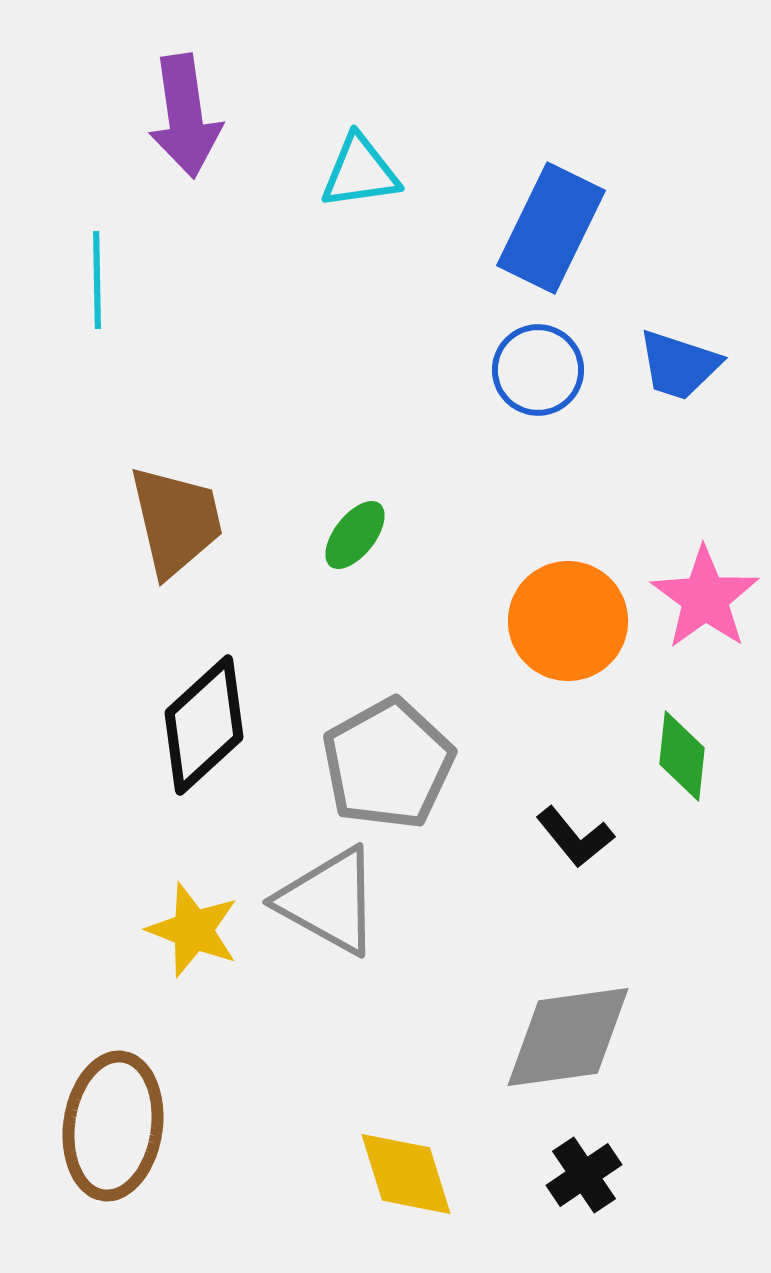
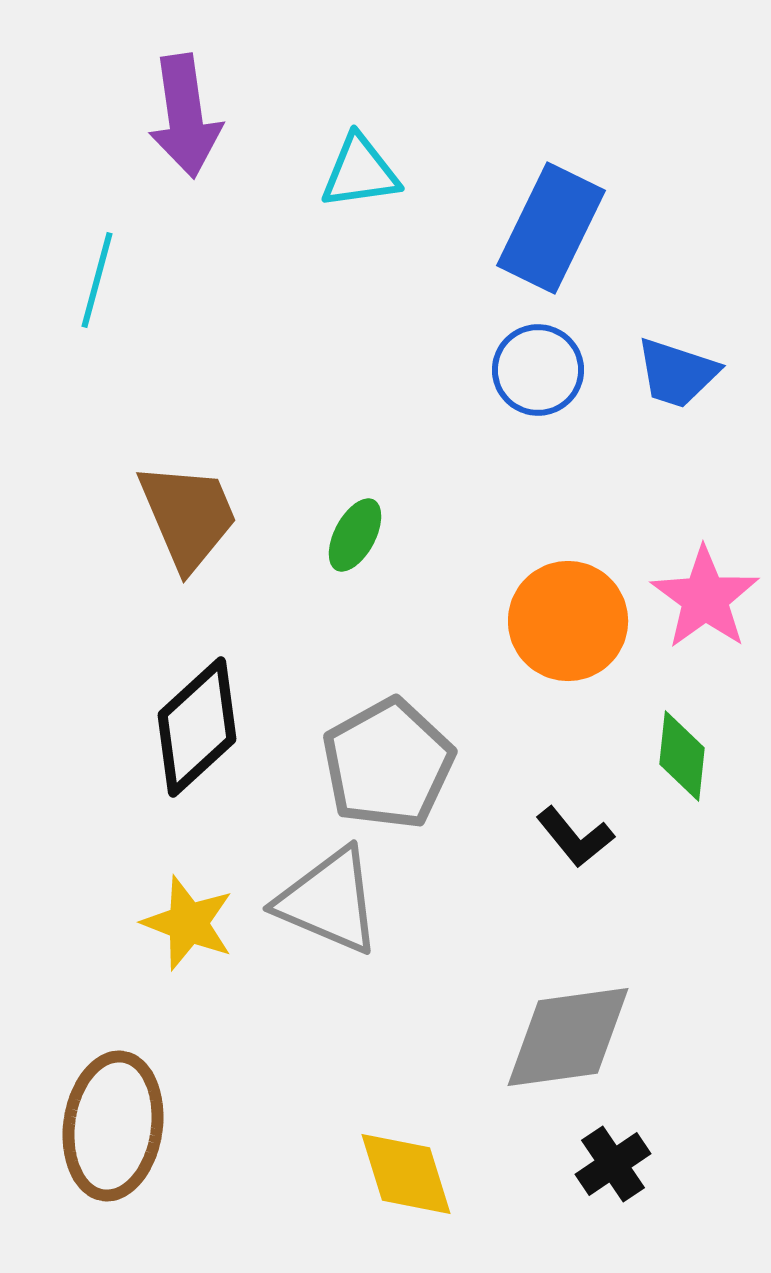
cyan line: rotated 16 degrees clockwise
blue trapezoid: moved 2 px left, 8 px down
brown trapezoid: moved 12 px right, 5 px up; rotated 10 degrees counterclockwise
green ellipse: rotated 10 degrees counterclockwise
black diamond: moved 7 px left, 2 px down
gray triangle: rotated 6 degrees counterclockwise
yellow star: moved 5 px left, 7 px up
black cross: moved 29 px right, 11 px up
